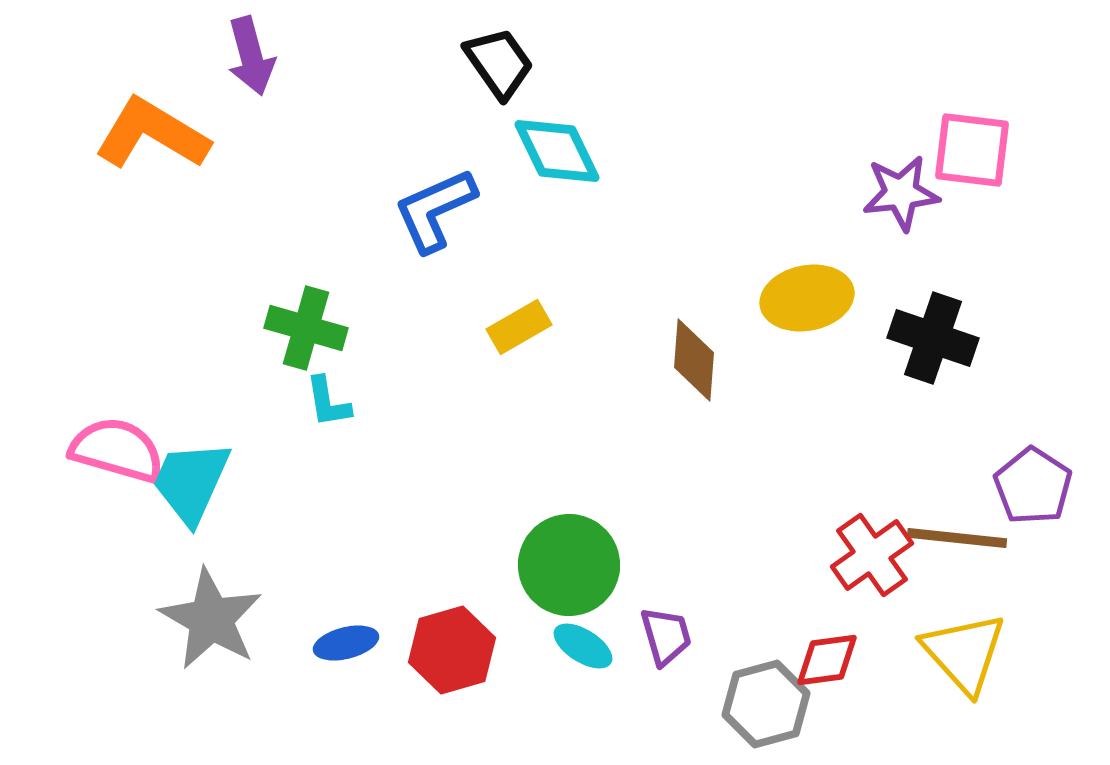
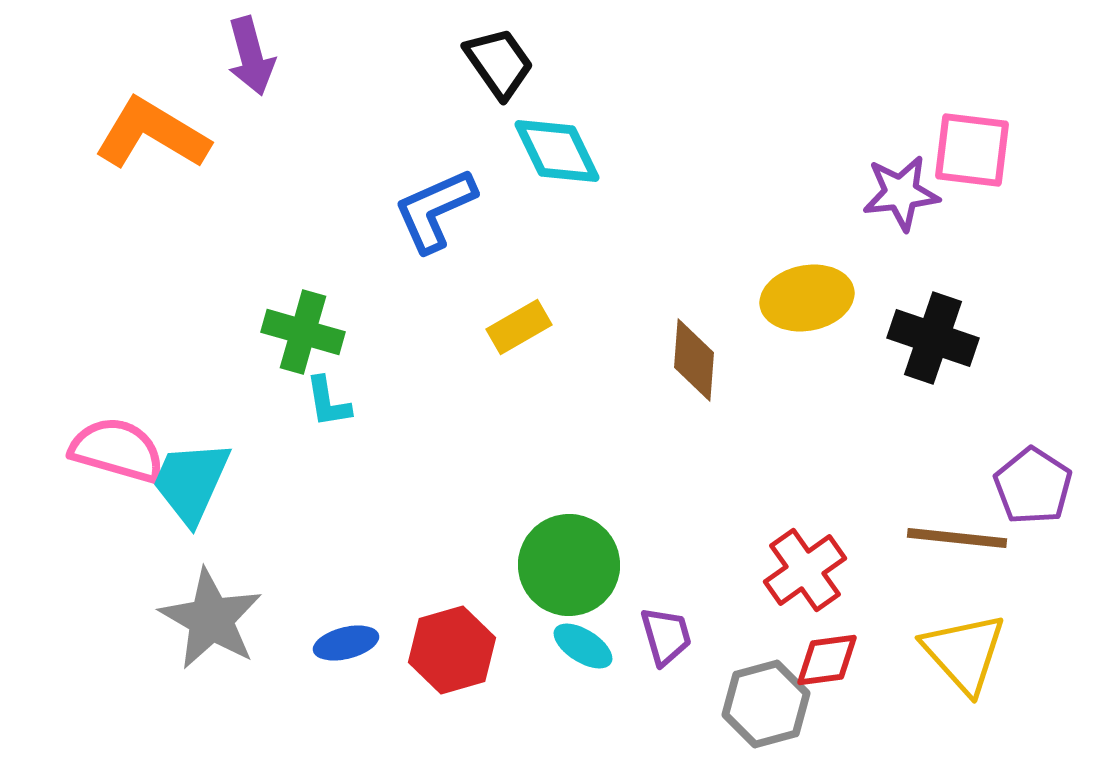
green cross: moved 3 px left, 4 px down
red cross: moved 67 px left, 15 px down
